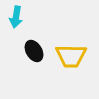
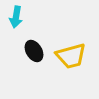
yellow trapezoid: rotated 16 degrees counterclockwise
